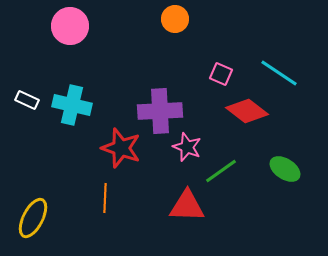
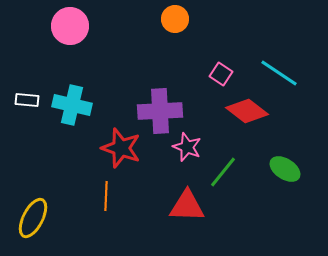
pink square: rotated 10 degrees clockwise
white rectangle: rotated 20 degrees counterclockwise
green line: moved 2 px right, 1 px down; rotated 16 degrees counterclockwise
orange line: moved 1 px right, 2 px up
